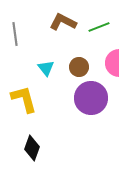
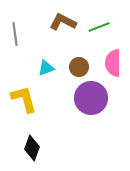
cyan triangle: rotated 48 degrees clockwise
